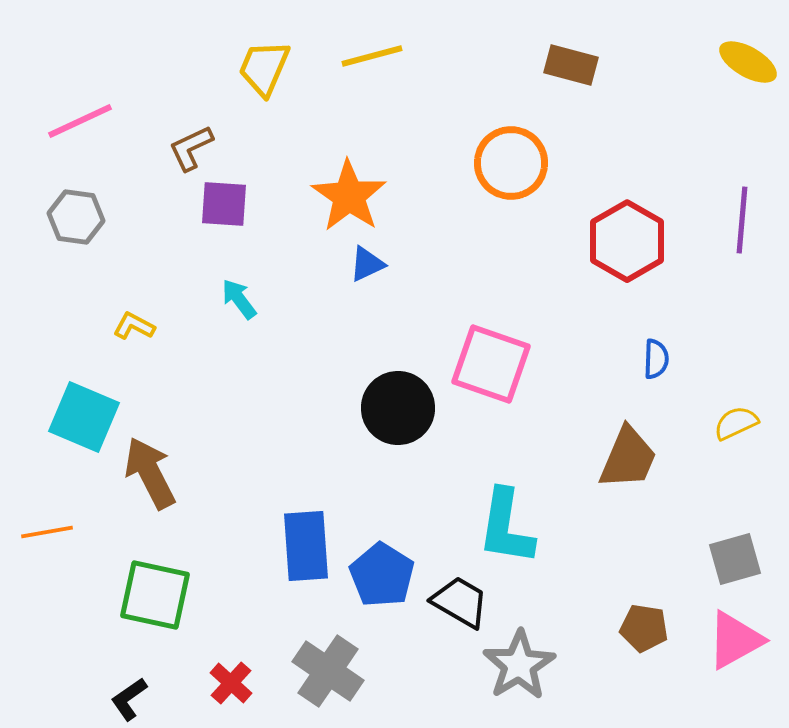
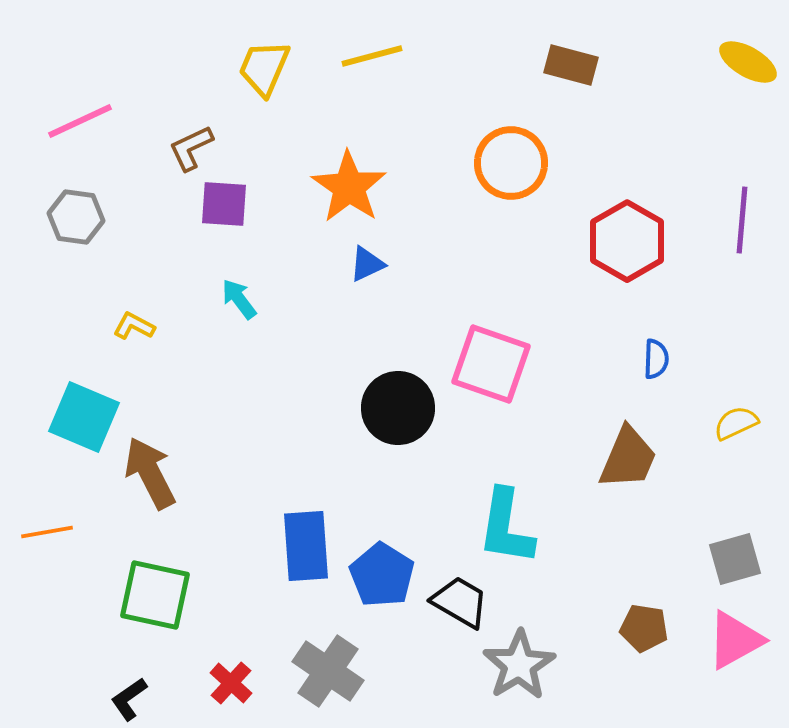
orange star: moved 9 px up
